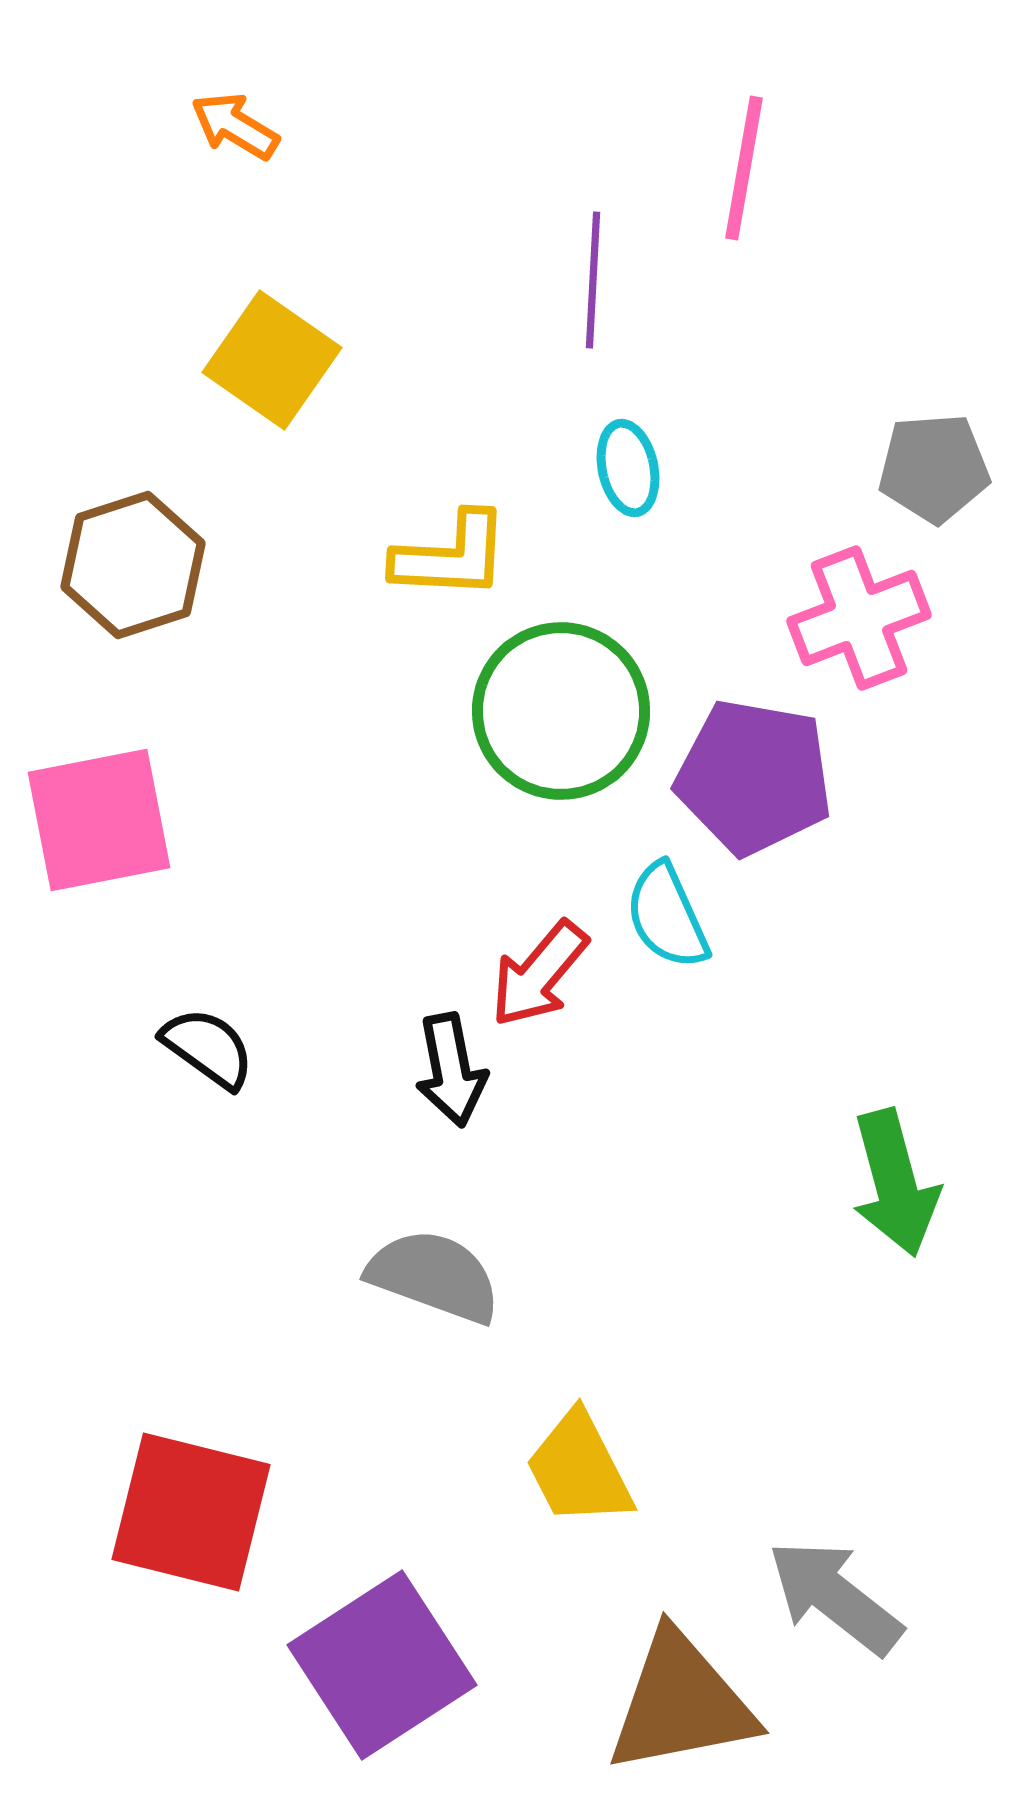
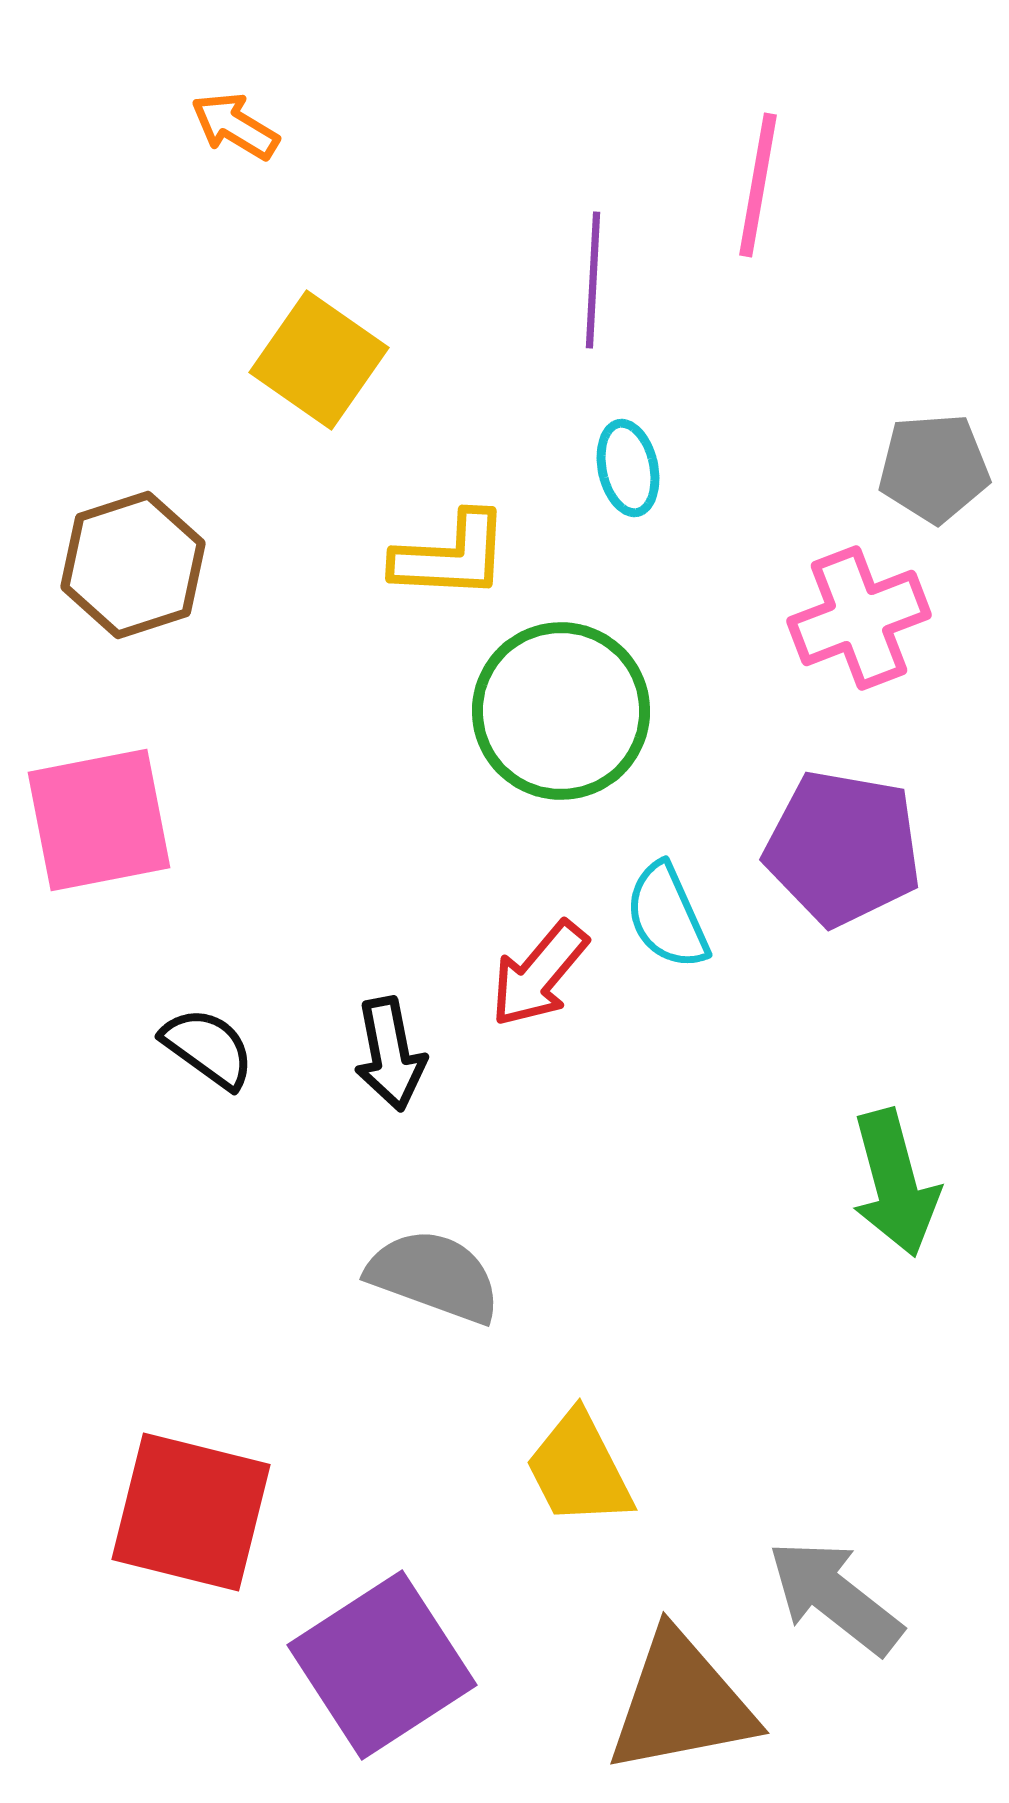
pink line: moved 14 px right, 17 px down
yellow square: moved 47 px right
purple pentagon: moved 89 px right, 71 px down
black arrow: moved 61 px left, 16 px up
